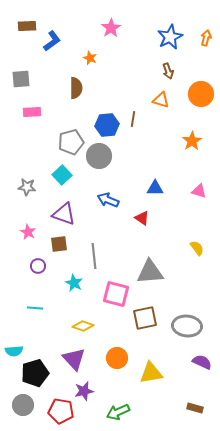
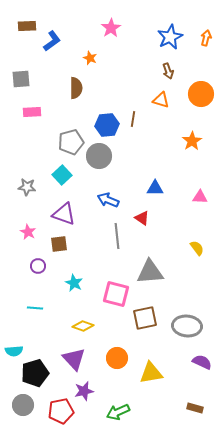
pink triangle at (199, 191): moved 1 px right, 6 px down; rotated 14 degrees counterclockwise
gray line at (94, 256): moved 23 px right, 20 px up
red pentagon at (61, 411): rotated 20 degrees counterclockwise
